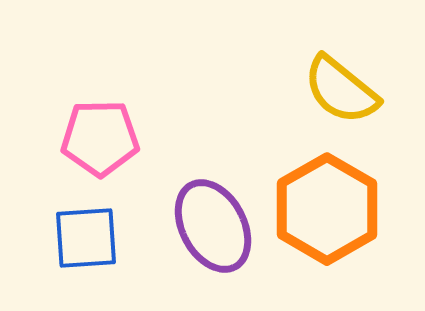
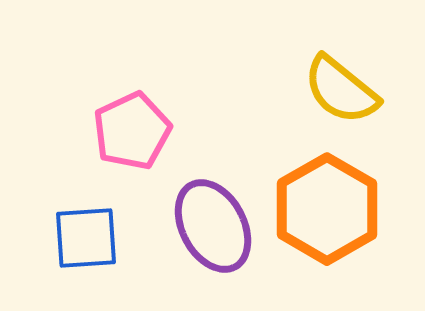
pink pentagon: moved 32 px right, 7 px up; rotated 24 degrees counterclockwise
